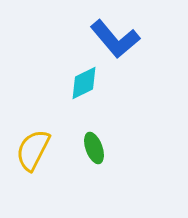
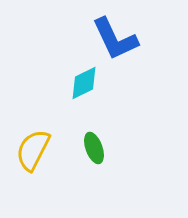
blue L-shape: rotated 15 degrees clockwise
